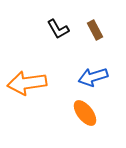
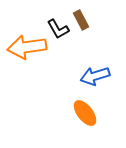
brown rectangle: moved 14 px left, 10 px up
blue arrow: moved 2 px right, 1 px up
orange arrow: moved 36 px up
